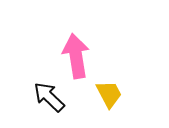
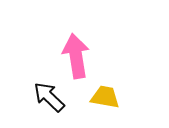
yellow trapezoid: moved 4 px left, 3 px down; rotated 52 degrees counterclockwise
